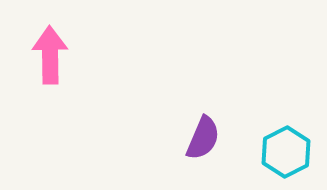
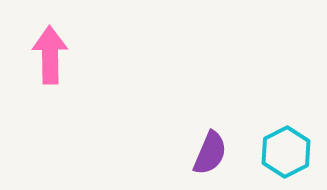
purple semicircle: moved 7 px right, 15 px down
